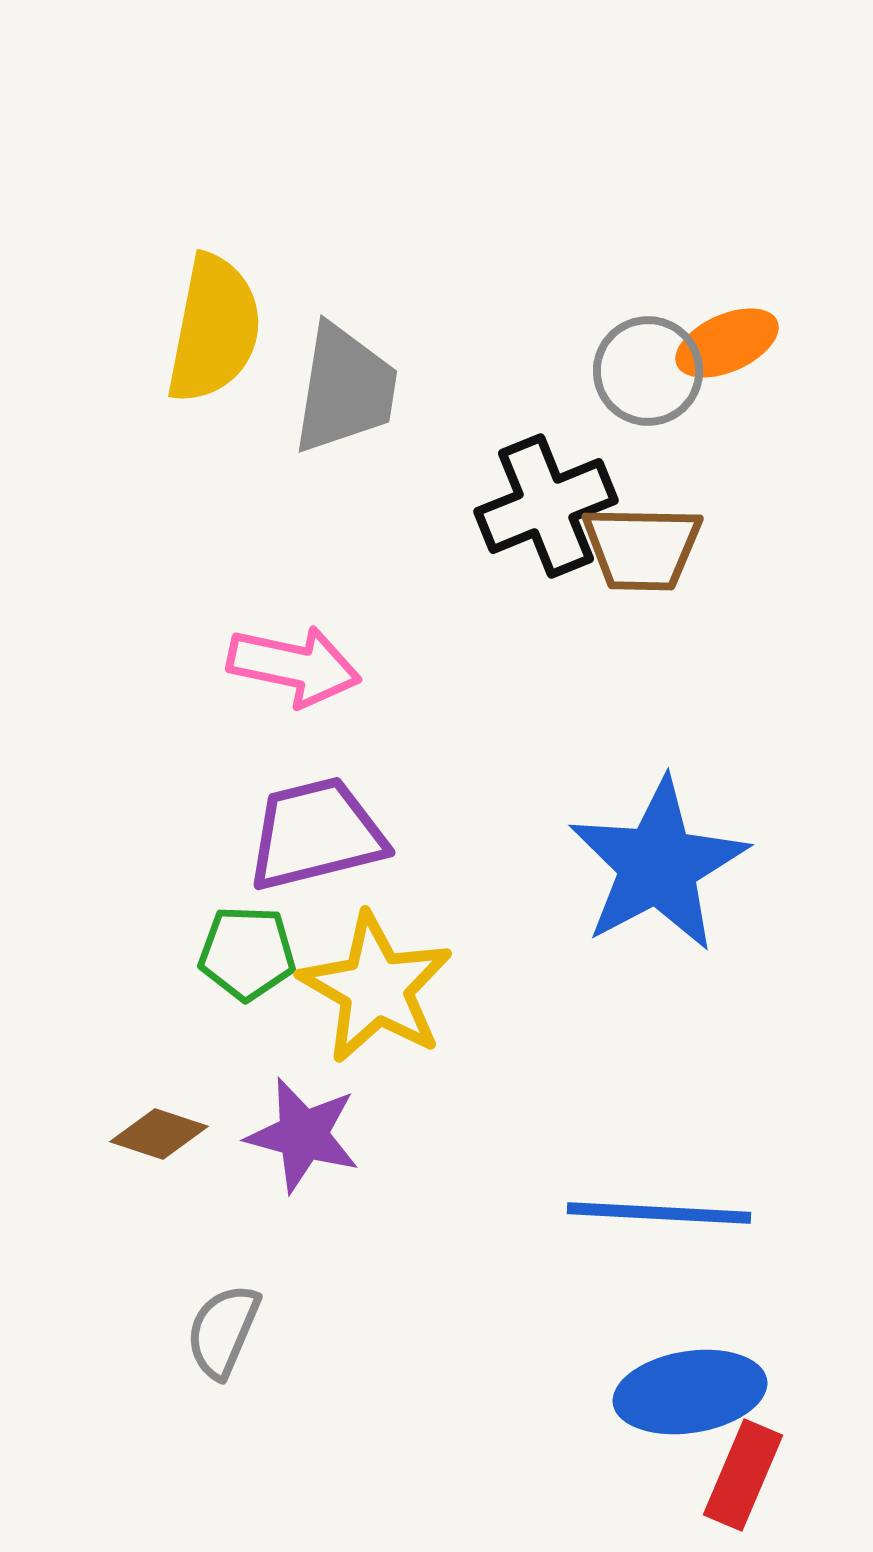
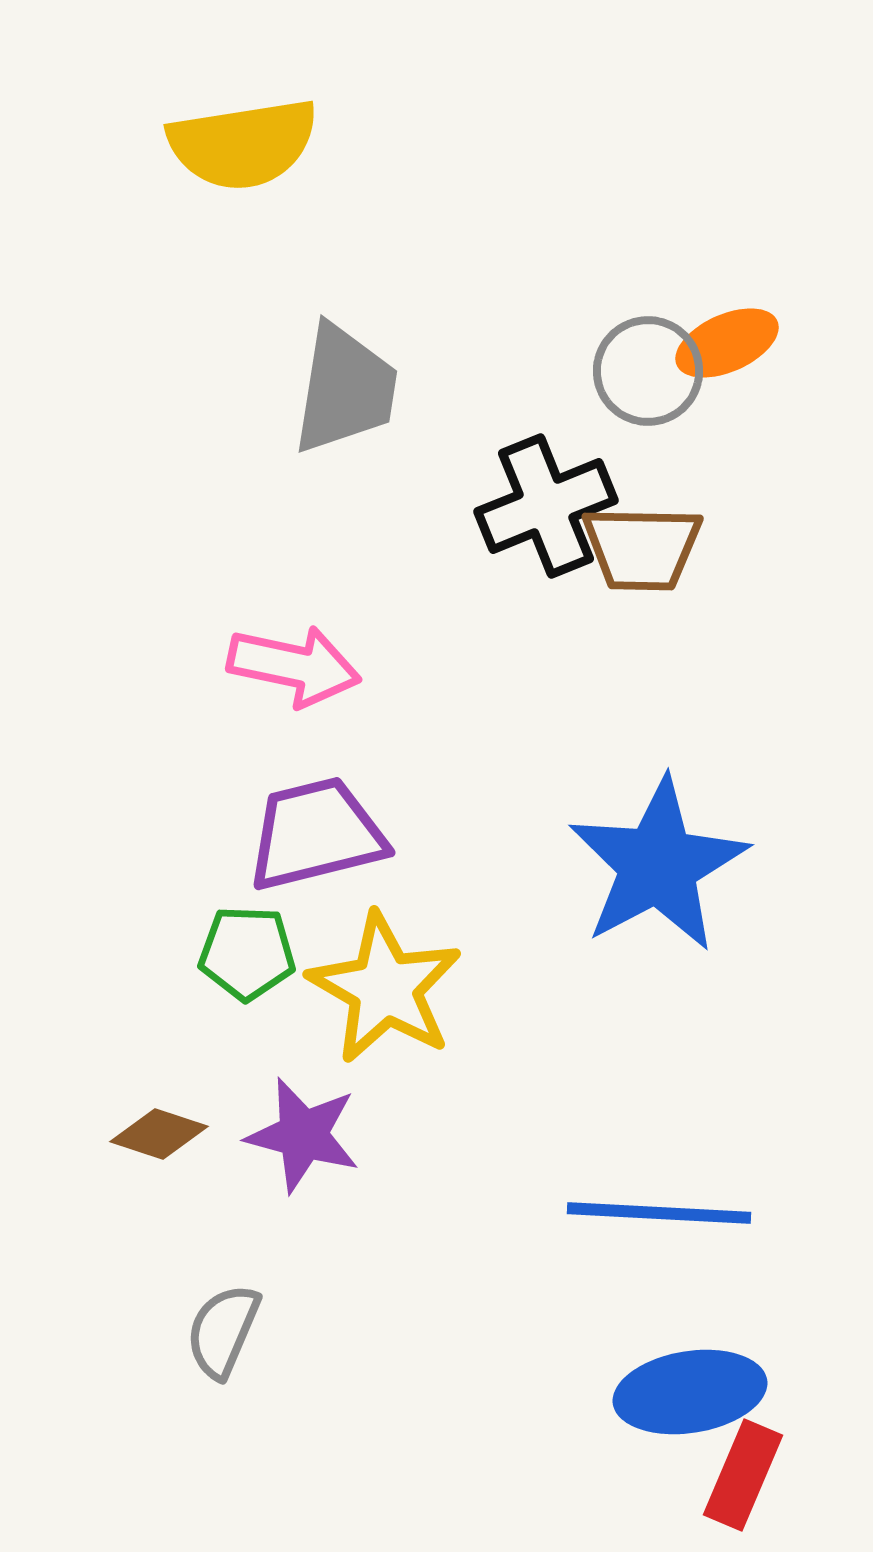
yellow semicircle: moved 29 px right, 185 px up; rotated 70 degrees clockwise
yellow star: moved 9 px right
